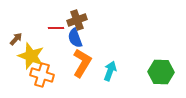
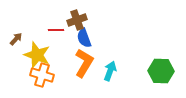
red line: moved 2 px down
blue semicircle: moved 9 px right
yellow star: moved 6 px right, 1 px up
orange L-shape: moved 2 px right
green hexagon: moved 1 px up
